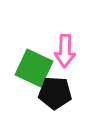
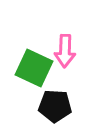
black pentagon: moved 13 px down
